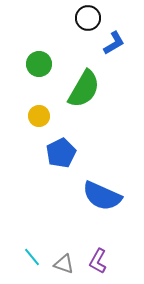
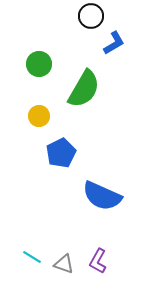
black circle: moved 3 px right, 2 px up
cyan line: rotated 18 degrees counterclockwise
